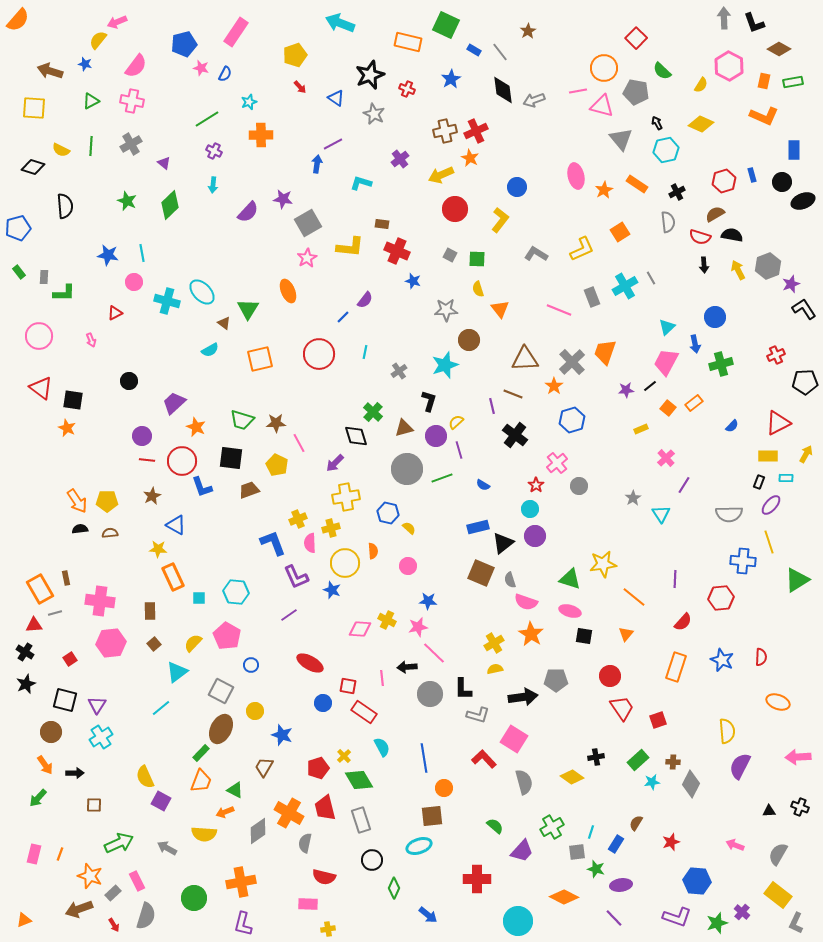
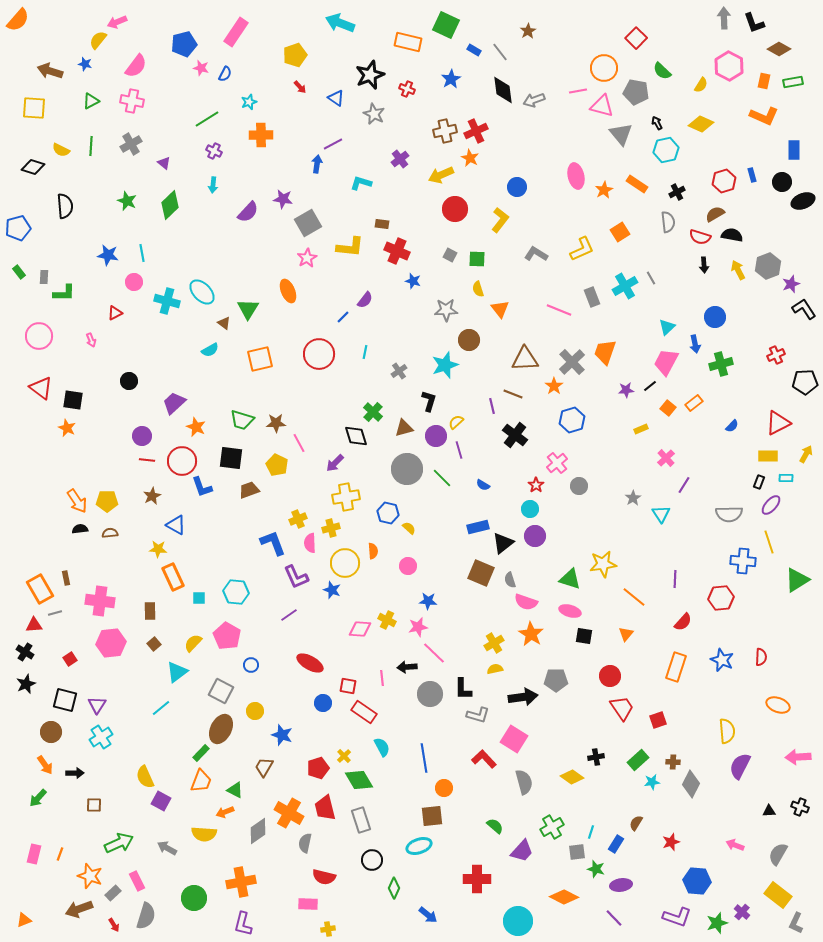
gray triangle at (621, 139): moved 5 px up
green line at (442, 478): rotated 65 degrees clockwise
orange ellipse at (778, 702): moved 3 px down
